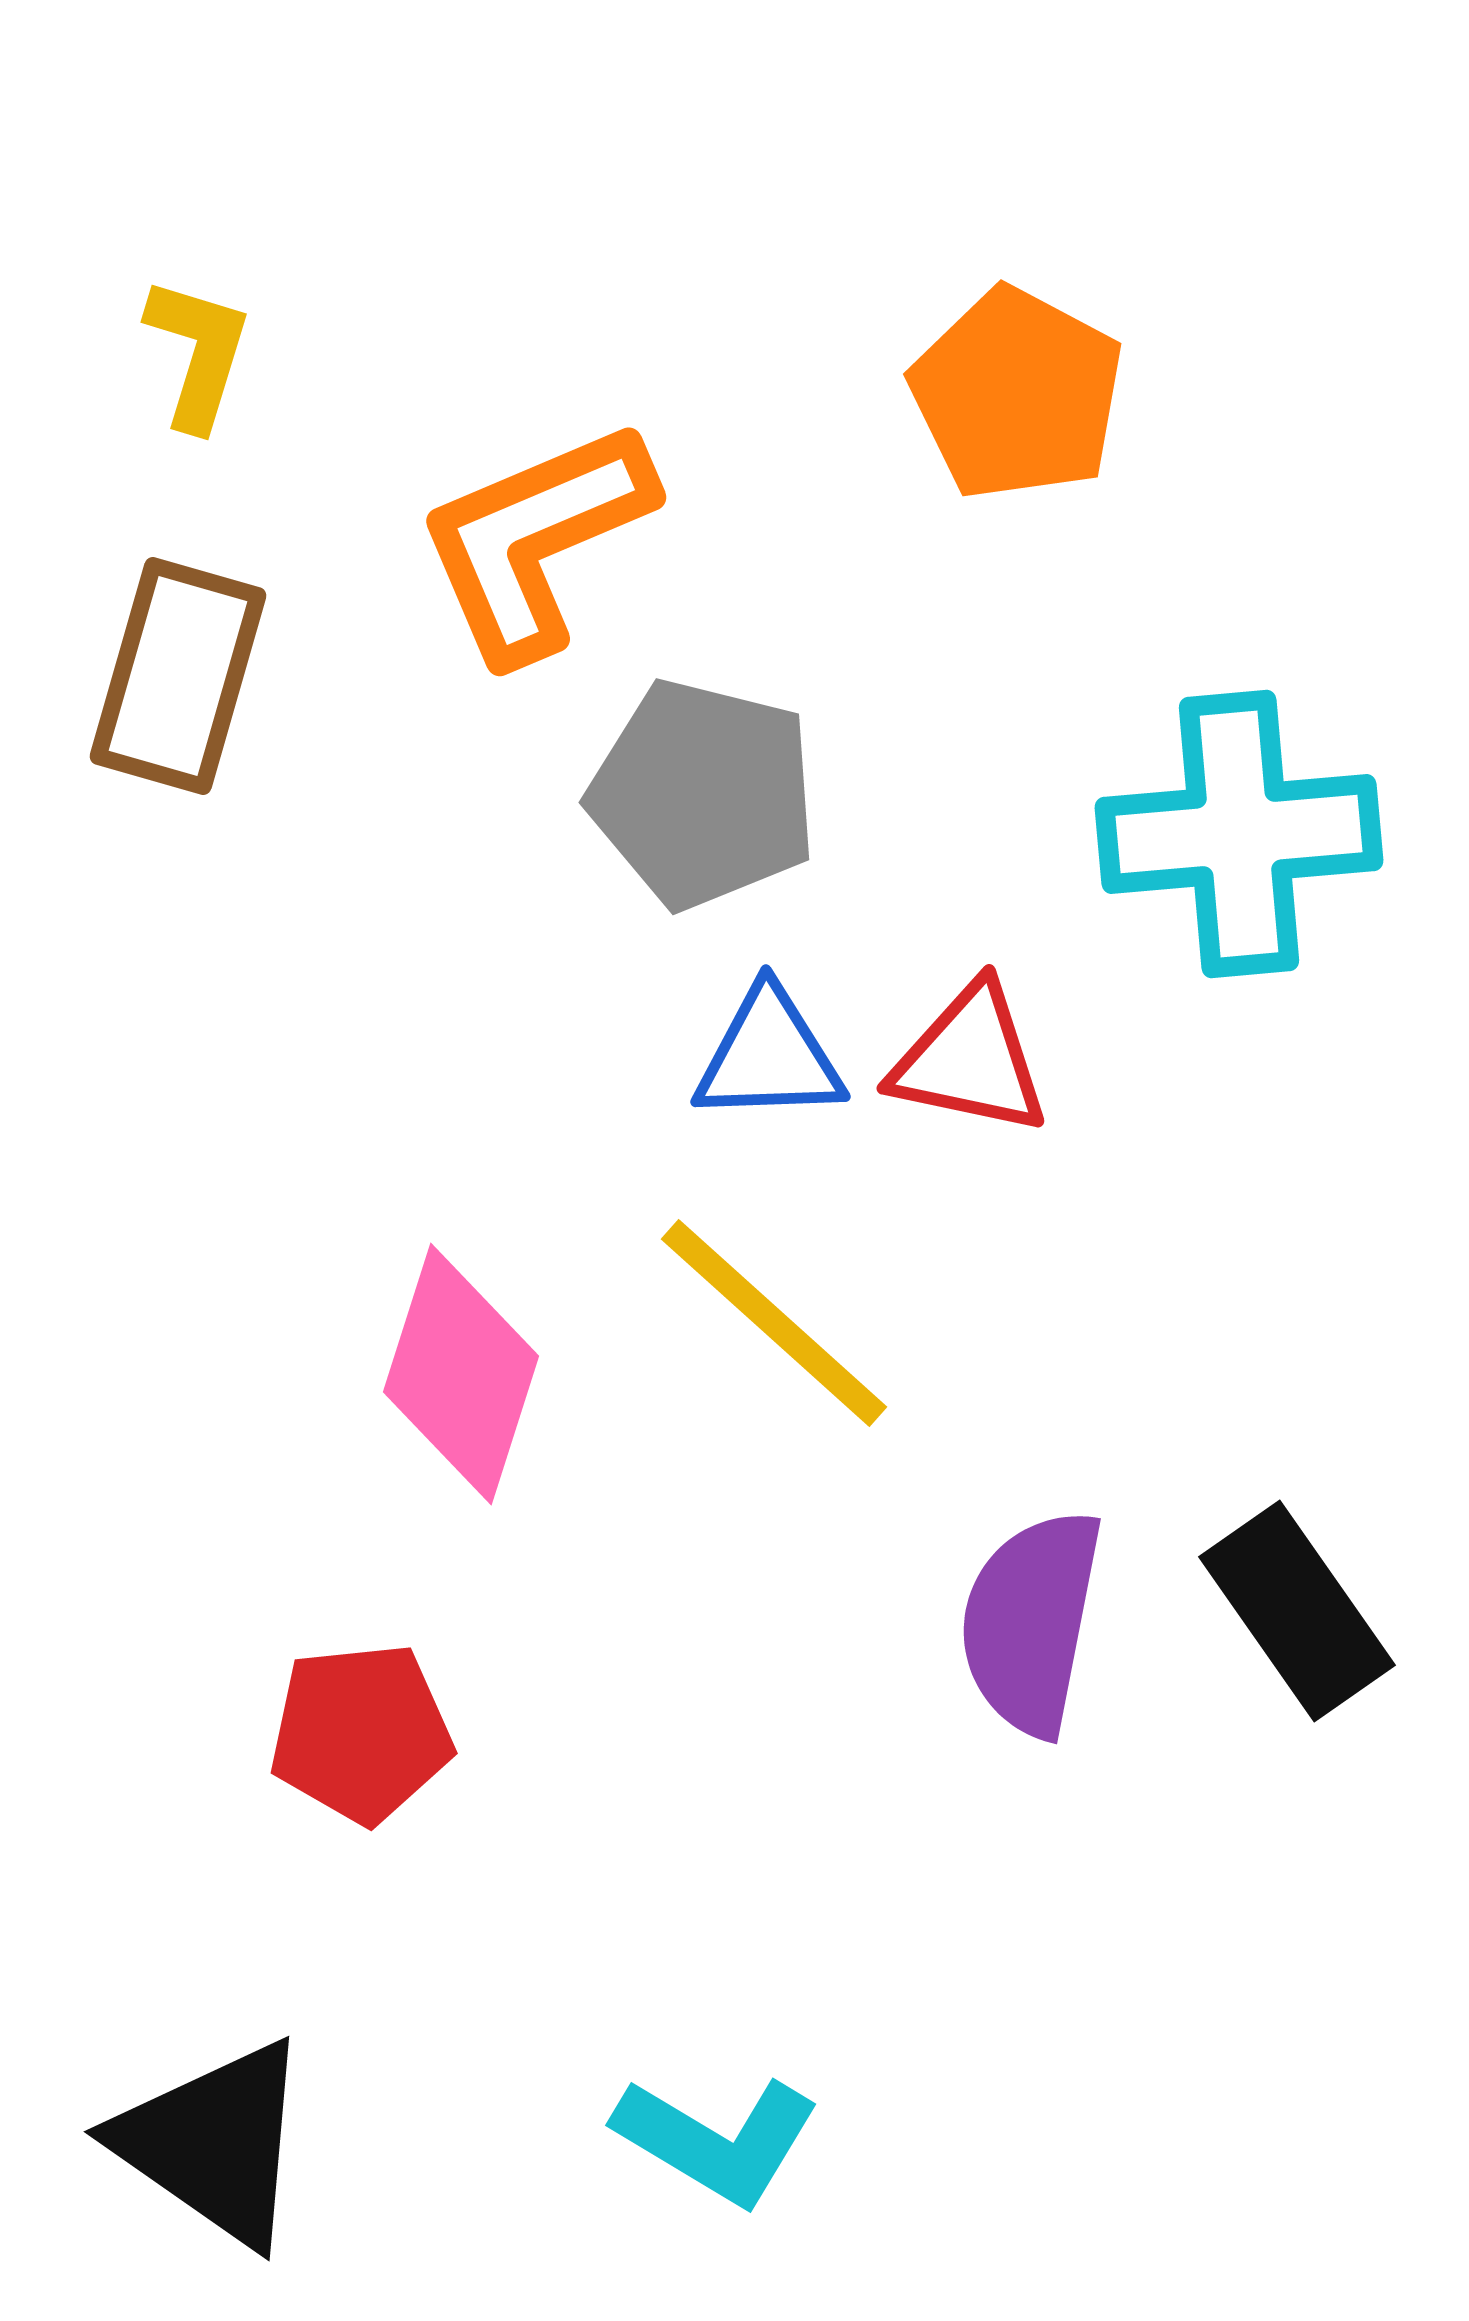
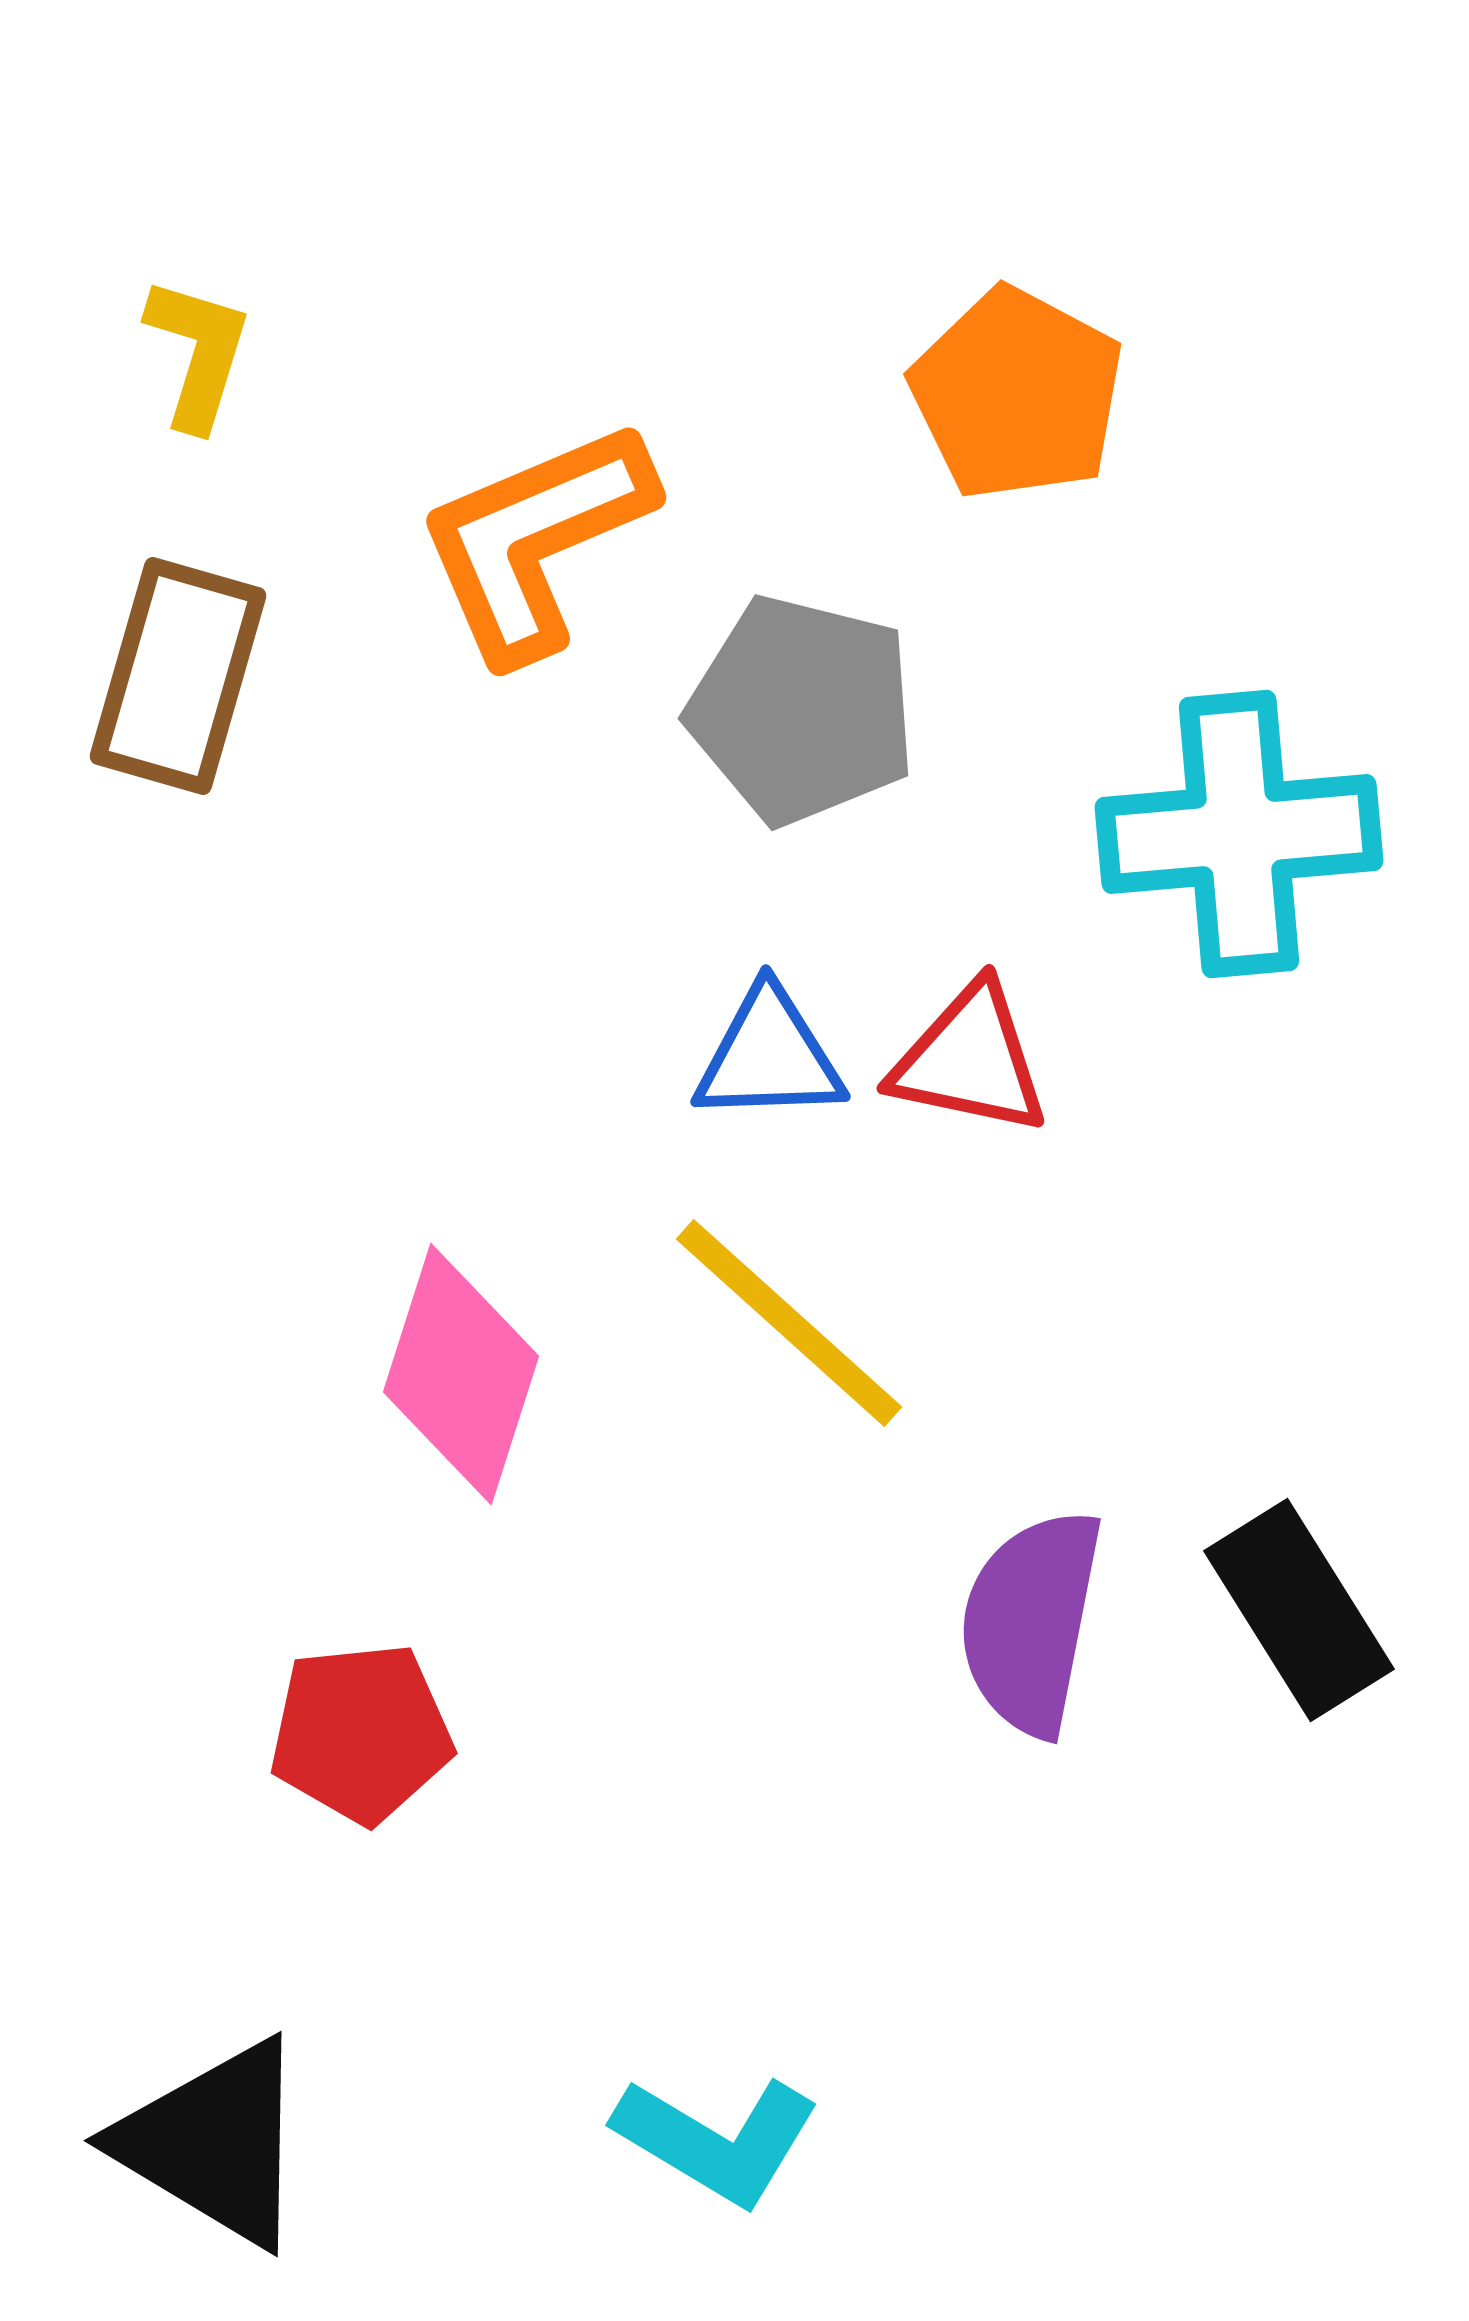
gray pentagon: moved 99 px right, 84 px up
yellow line: moved 15 px right
black rectangle: moved 2 px right, 1 px up; rotated 3 degrees clockwise
black triangle: rotated 4 degrees counterclockwise
